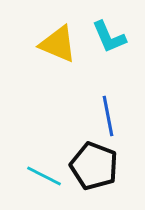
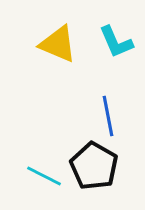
cyan L-shape: moved 7 px right, 5 px down
black pentagon: rotated 9 degrees clockwise
